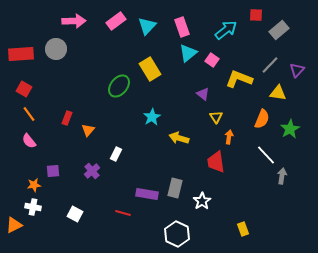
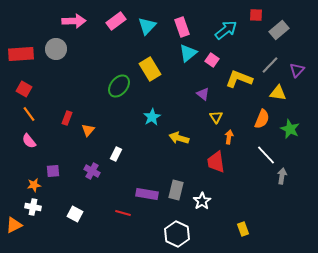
green star at (290, 129): rotated 18 degrees counterclockwise
purple cross at (92, 171): rotated 21 degrees counterclockwise
gray rectangle at (175, 188): moved 1 px right, 2 px down
